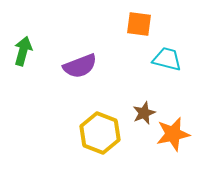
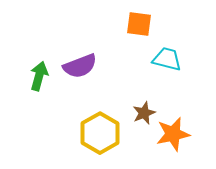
green arrow: moved 16 px right, 25 px down
yellow hexagon: rotated 9 degrees clockwise
